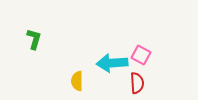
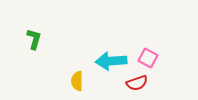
pink square: moved 7 px right, 3 px down
cyan arrow: moved 1 px left, 2 px up
red semicircle: rotated 75 degrees clockwise
